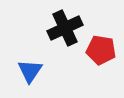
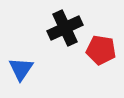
blue triangle: moved 9 px left, 2 px up
